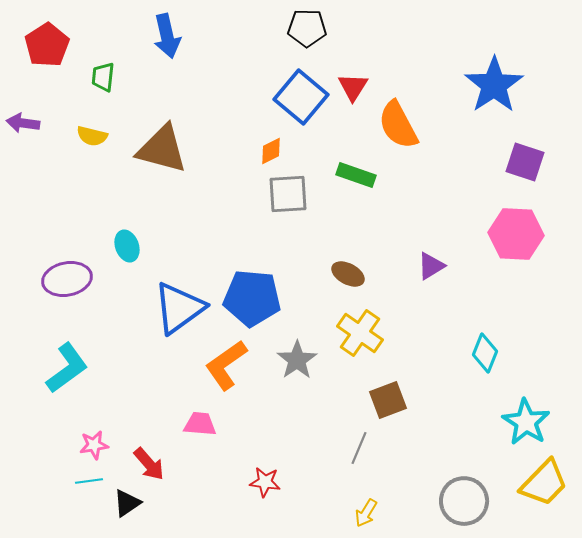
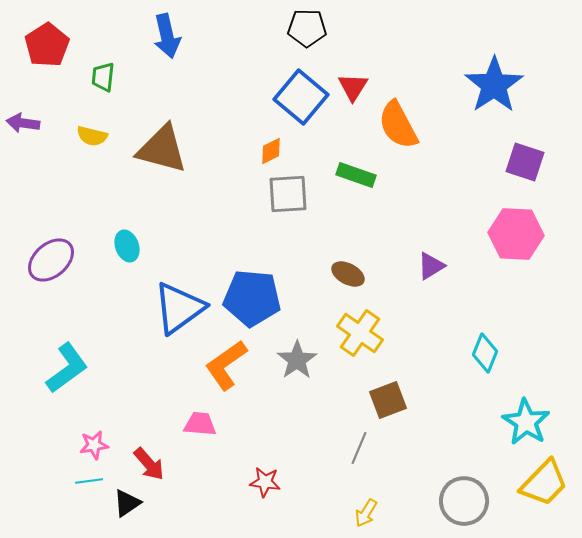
purple ellipse: moved 16 px left, 19 px up; rotated 30 degrees counterclockwise
